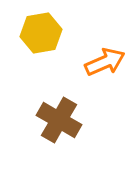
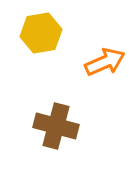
brown cross: moved 3 px left, 6 px down; rotated 15 degrees counterclockwise
